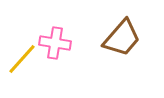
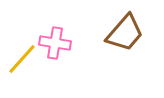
brown trapezoid: moved 3 px right, 5 px up
